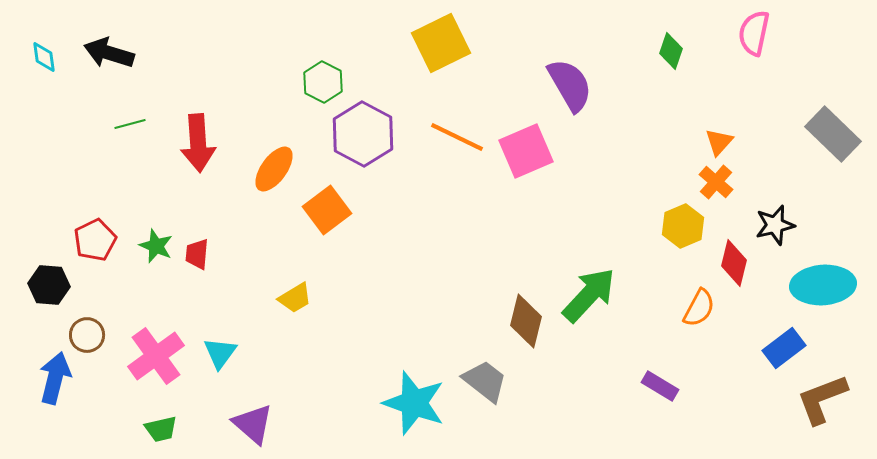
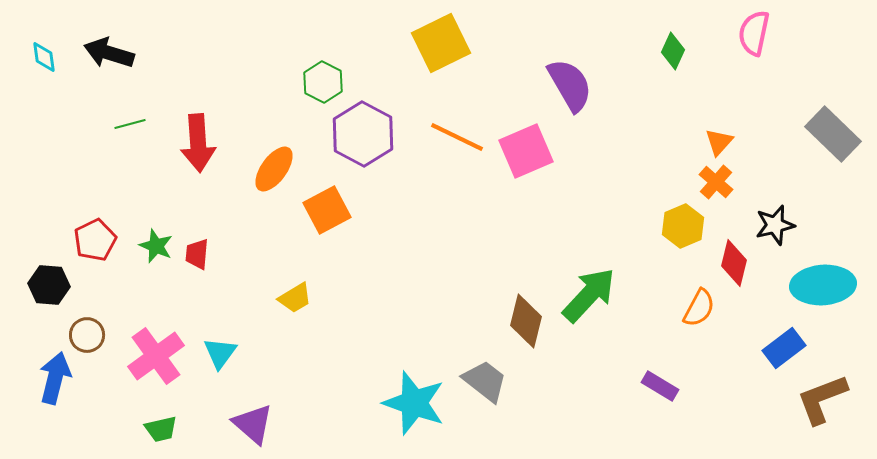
green diamond: moved 2 px right; rotated 6 degrees clockwise
orange square: rotated 9 degrees clockwise
